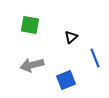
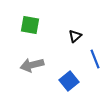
black triangle: moved 4 px right, 1 px up
blue line: moved 1 px down
blue square: moved 3 px right, 1 px down; rotated 18 degrees counterclockwise
